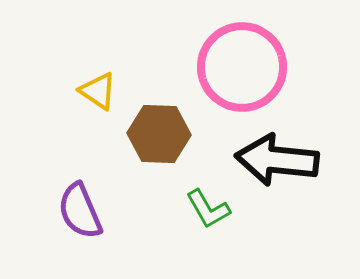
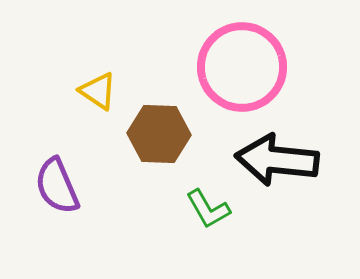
purple semicircle: moved 23 px left, 25 px up
